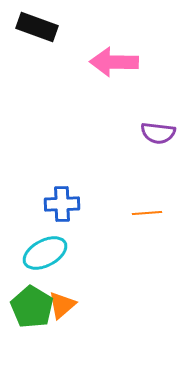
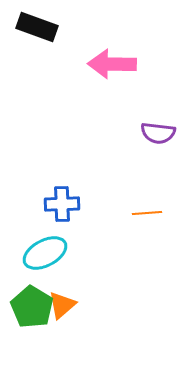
pink arrow: moved 2 px left, 2 px down
